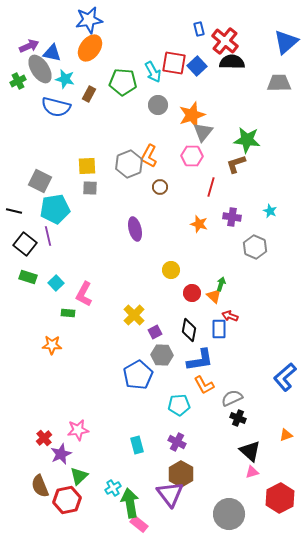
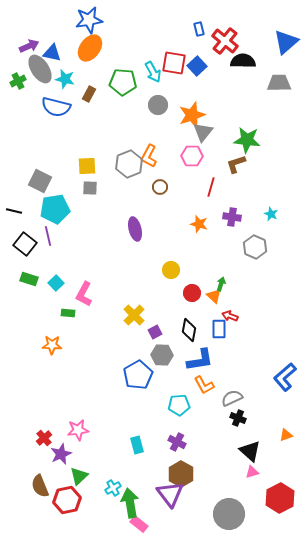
black semicircle at (232, 62): moved 11 px right, 1 px up
cyan star at (270, 211): moved 1 px right, 3 px down
green rectangle at (28, 277): moved 1 px right, 2 px down
